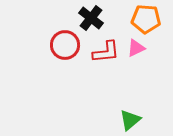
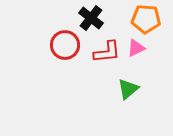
red L-shape: moved 1 px right
green triangle: moved 2 px left, 31 px up
